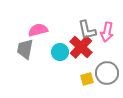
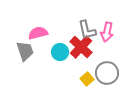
pink semicircle: moved 3 px down
gray trapezoid: moved 2 px down; rotated 150 degrees clockwise
yellow square: rotated 24 degrees counterclockwise
